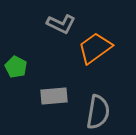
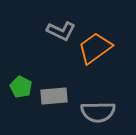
gray L-shape: moved 7 px down
green pentagon: moved 5 px right, 20 px down
gray semicircle: rotated 80 degrees clockwise
